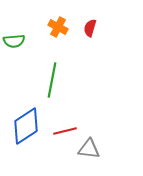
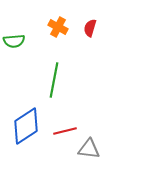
green line: moved 2 px right
